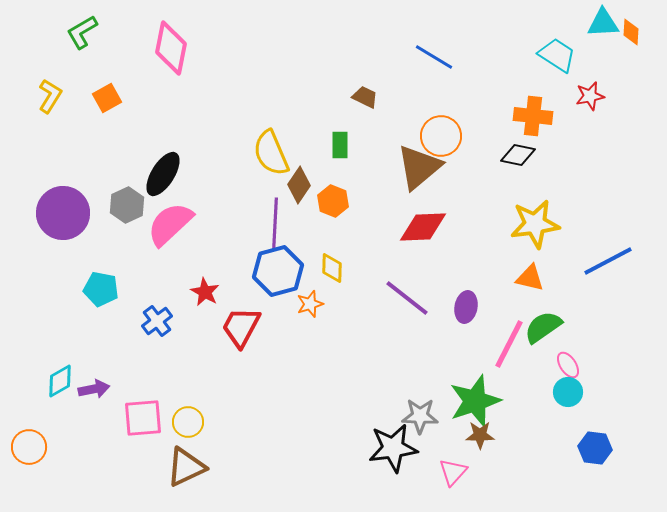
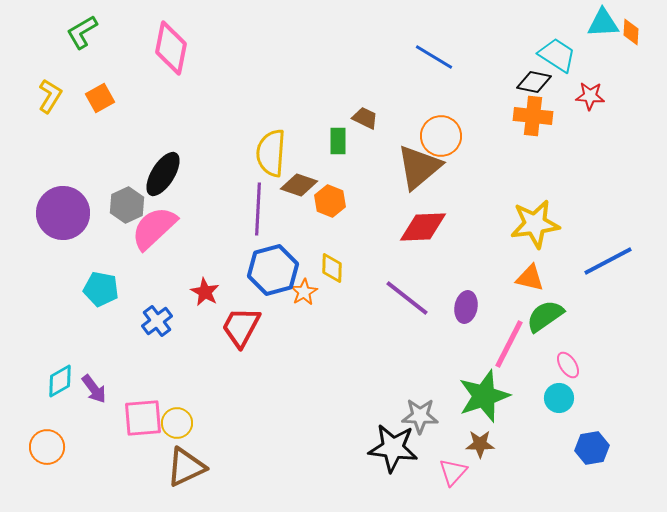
red star at (590, 96): rotated 16 degrees clockwise
brown trapezoid at (365, 97): moved 21 px down
orange square at (107, 98): moved 7 px left
green rectangle at (340, 145): moved 2 px left, 4 px up
yellow semicircle at (271, 153): rotated 27 degrees clockwise
black diamond at (518, 155): moved 16 px right, 73 px up
brown diamond at (299, 185): rotated 75 degrees clockwise
orange hexagon at (333, 201): moved 3 px left
pink semicircle at (170, 224): moved 16 px left, 4 px down
purple line at (275, 224): moved 17 px left, 15 px up
blue hexagon at (278, 271): moved 5 px left, 1 px up
orange star at (310, 304): moved 6 px left, 12 px up; rotated 12 degrees counterclockwise
green semicircle at (543, 327): moved 2 px right, 11 px up
purple arrow at (94, 389): rotated 64 degrees clockwise
cyan circle at (568, 392): moved 9 px left, 6 px down
green star at (475, 401): moved 9 px right, 5 px up
yellow circle at (188, 422): moved 11 px left, 1 px down
brown star at (480, 435): moved 9 px down
orange circle at (29, 447): moved 18 px right
black star at (393, 448): rotated 15 degrees clockwise
blue hexagon at (595, 448): moved 3 px left; rotated 16 degrees counterclockwise
